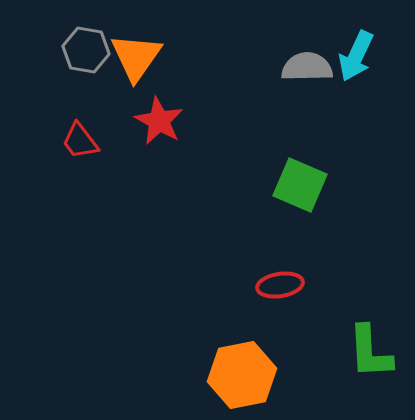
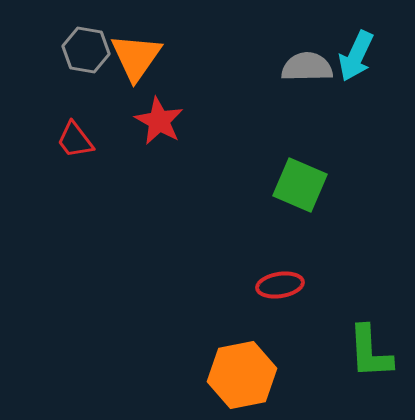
red trapezoid: moved 5 px left, 1 px up
